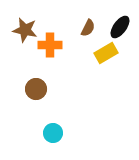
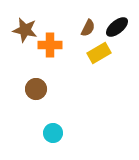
black ellipse: moved 3 px left; rotated 15 degrees clockwise
yellow rectangle: moved 7 px left
